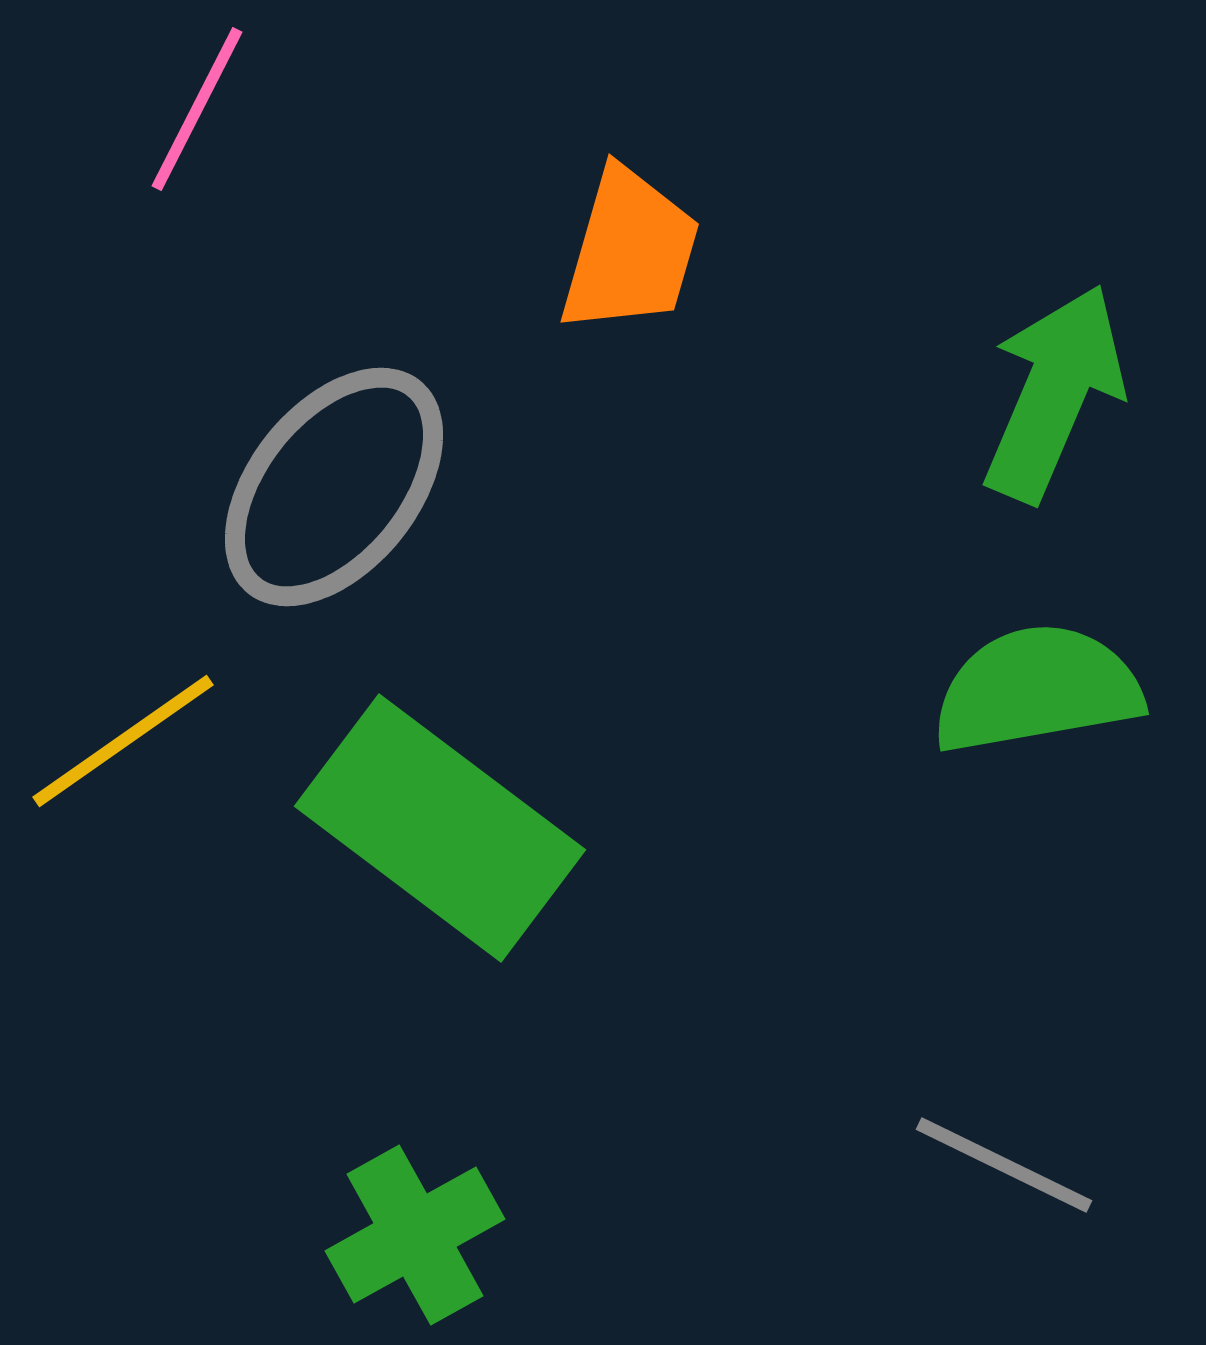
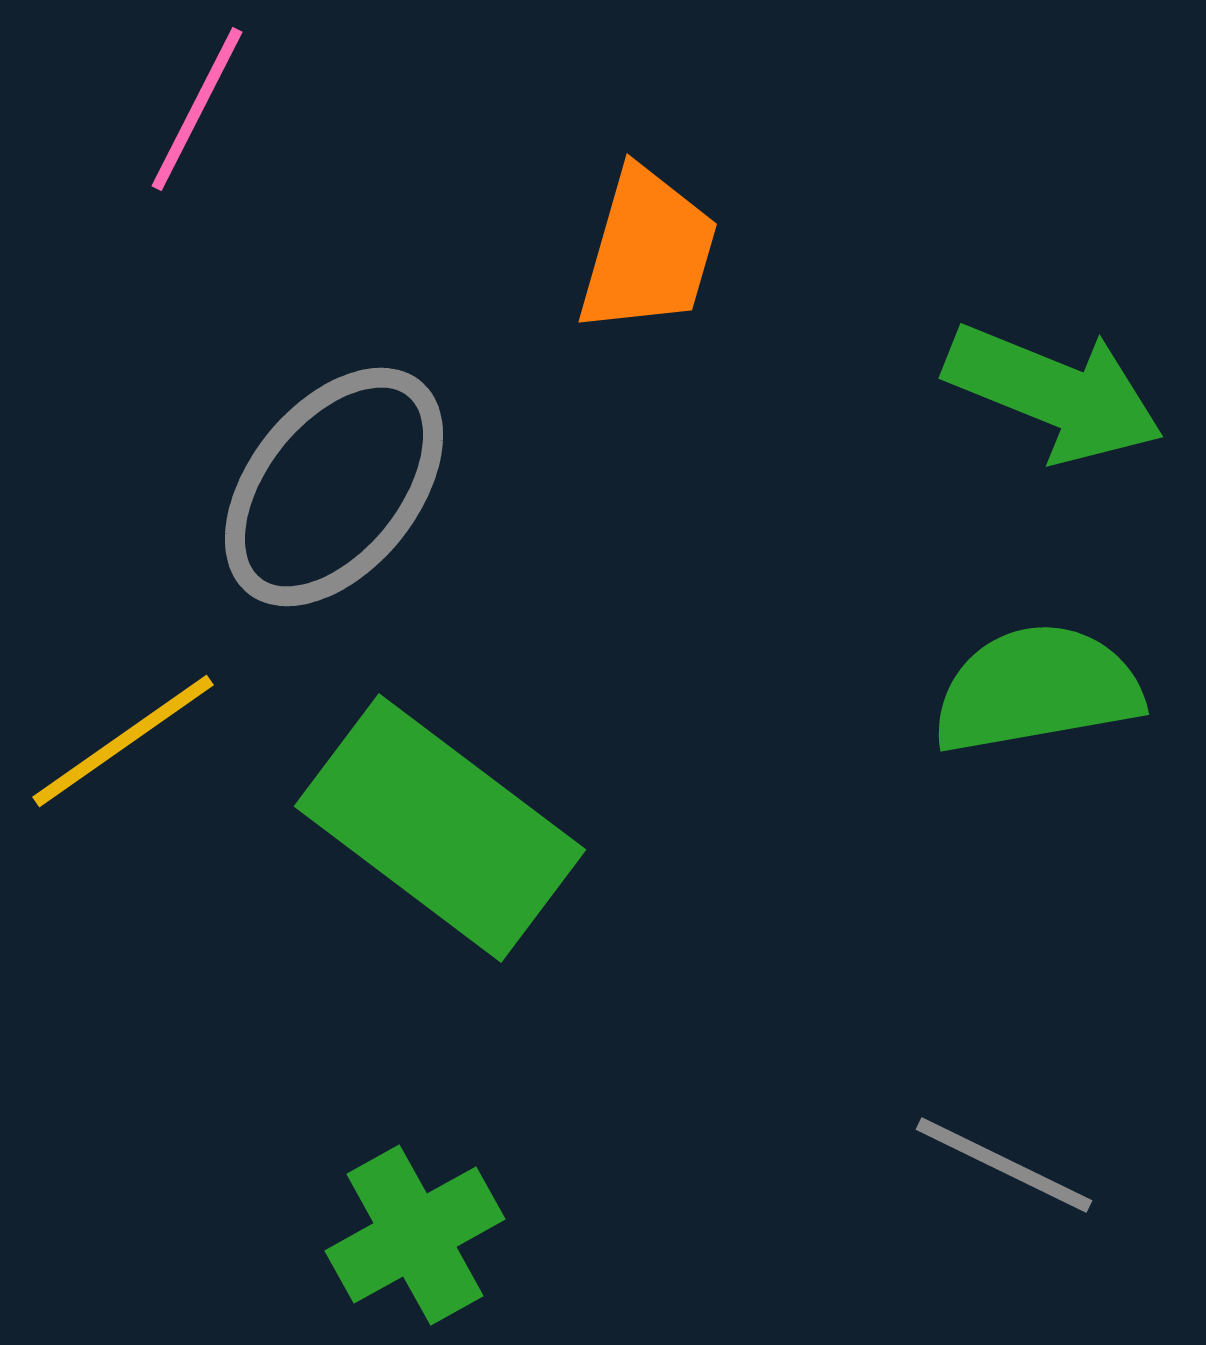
orange trapezoid: moved 18 px right
green arrow: rotated 89 degrees clockwise
